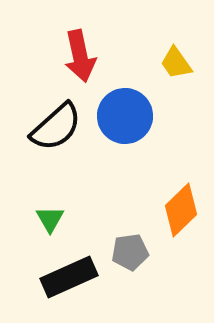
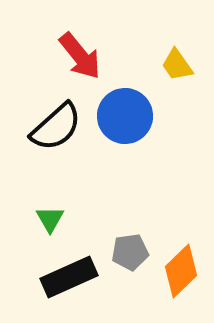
red arrow: rotated 27 degrees counterclockwise
yellow trapezoid: moved 1 px right, 2 px down
orange diamond: moved 61 px down
